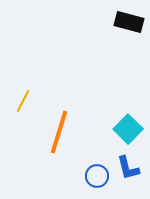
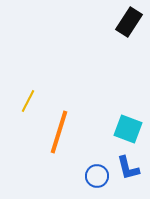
black rectangle: rotated 72 degrees counterclockwise
yellow line: moved 5 px right
cyan square: rotated 24 degrees counterclockwise
